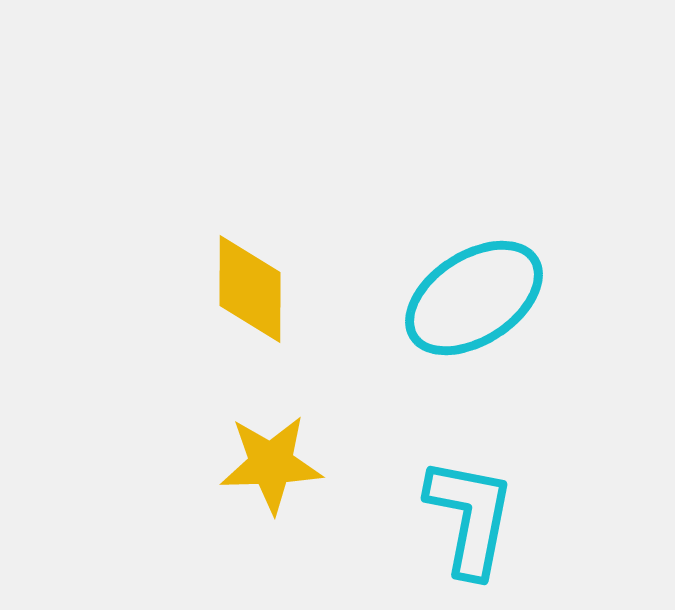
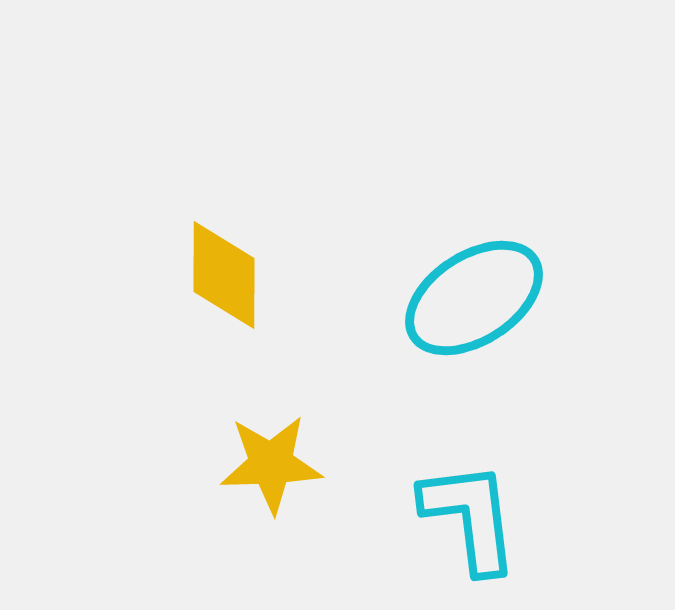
yellow diamond: moved 26 px left, 14 px up
cyan L-shape: rotated 18 degrees counterclockwise
